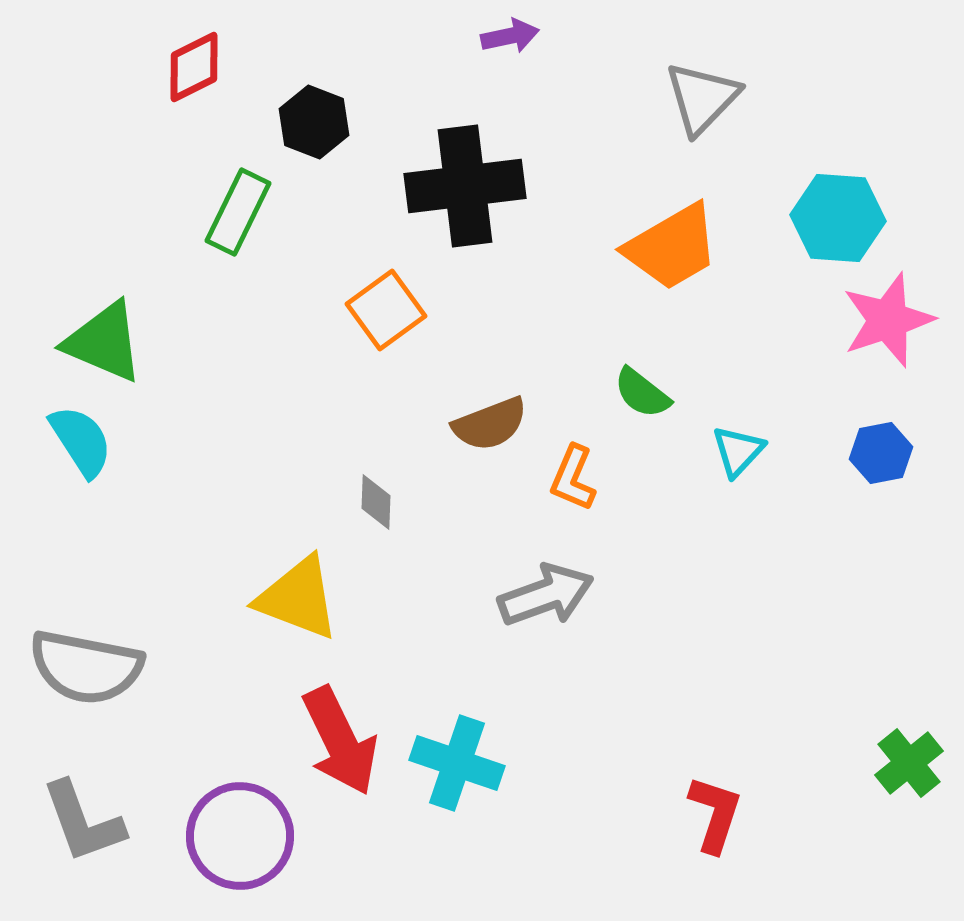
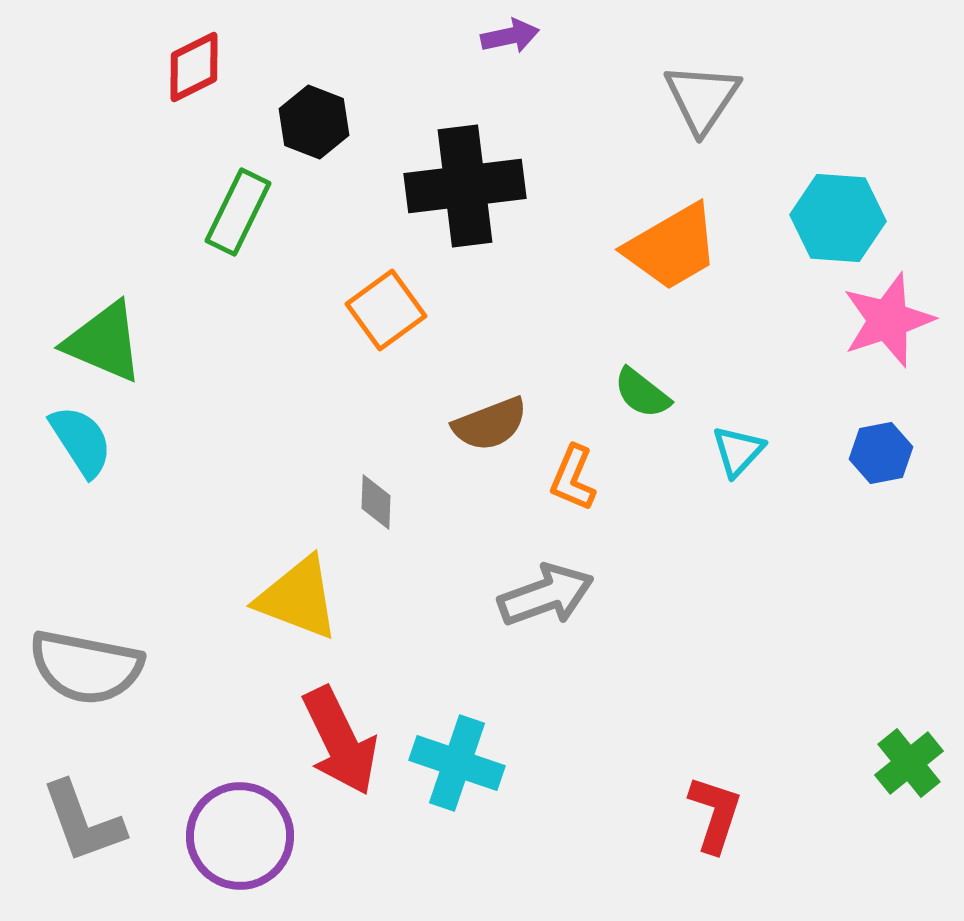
gray triangle: rotated 10 degrees counterclockwise
